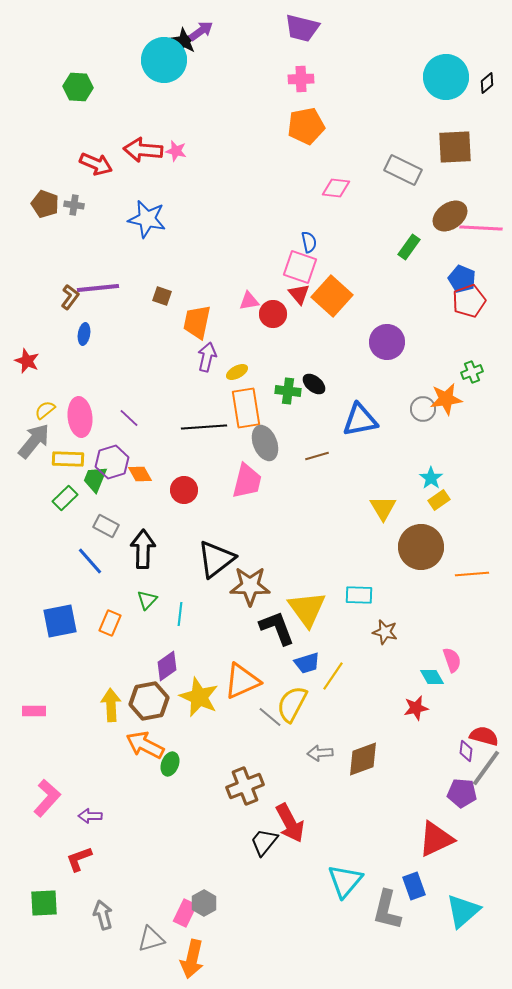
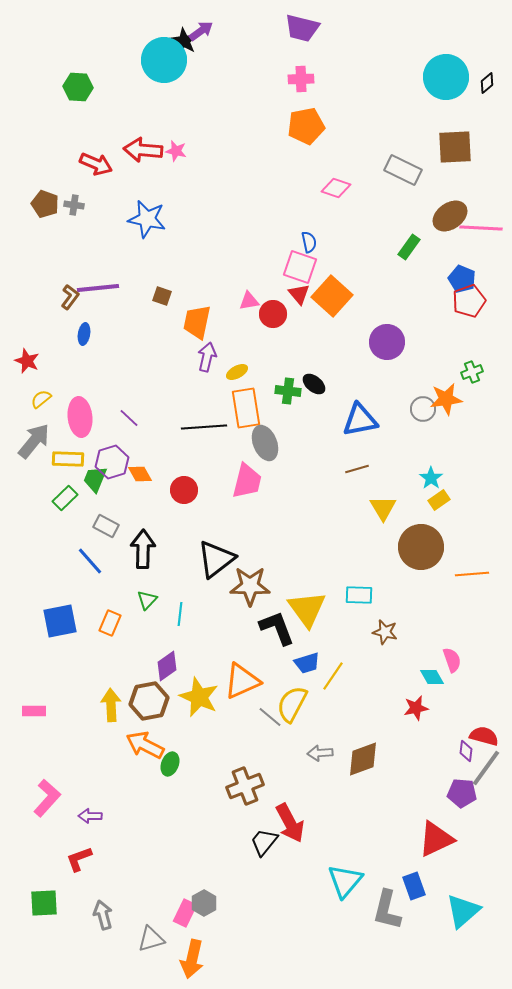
pink diamond at (336, 188): rotated 12 degrees clockwise
yellow semicircle at (45, 410): moved 4 px left, 11 px up
brown line at (317, 456): moved 40 px right, 13 px down
